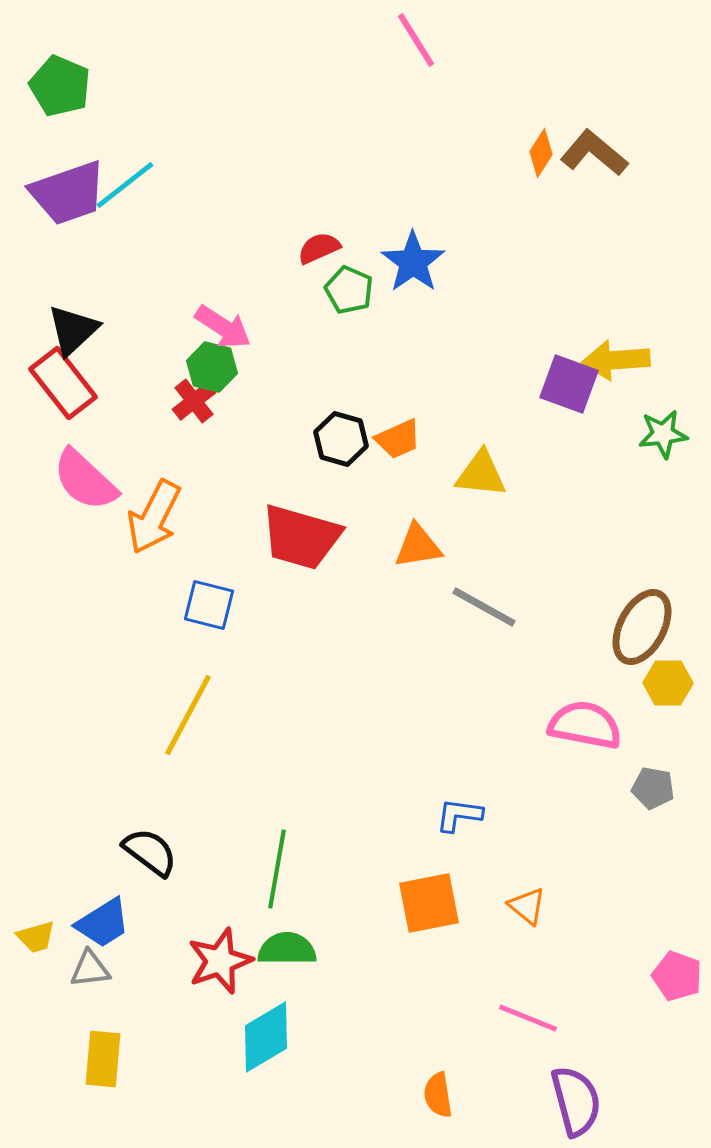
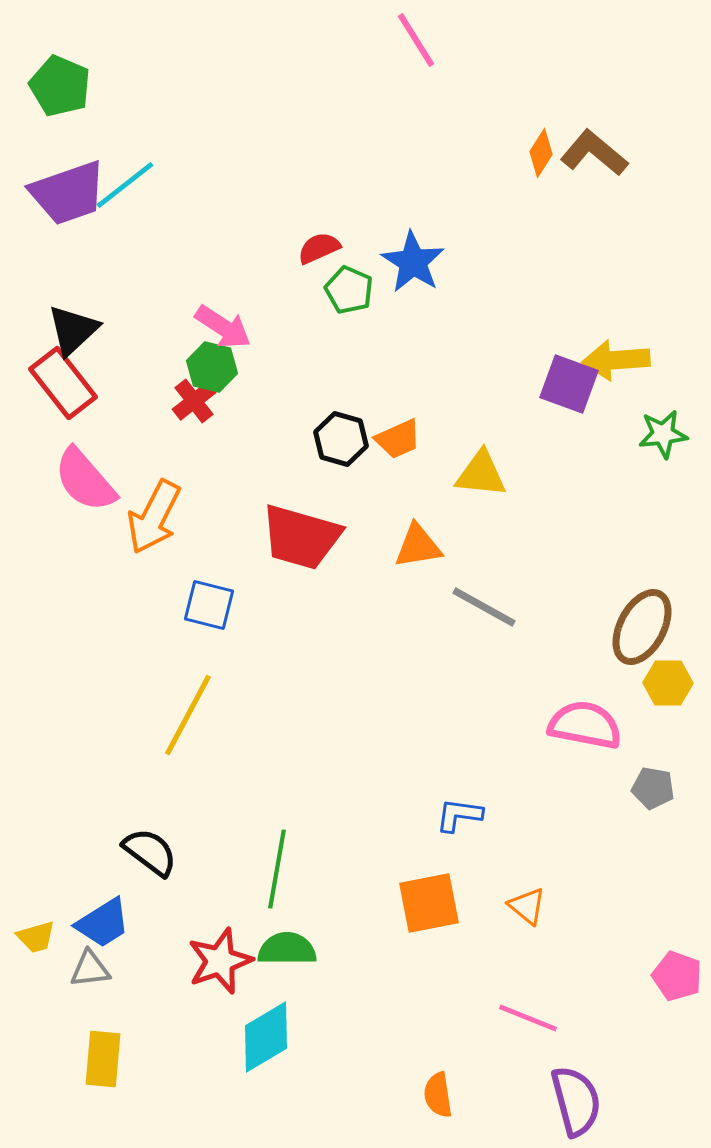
blue star at (413, 262): rotated 4 degrees counterclockwise
pink semicircle at (85, 480): rotated 6 degrees clockwise
